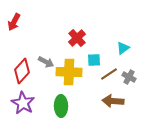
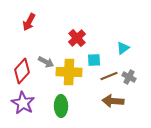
red arrow: moved 15 px right
brown line: moved 2 px down; rotated 12 degrees clockwise
